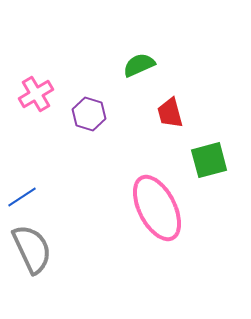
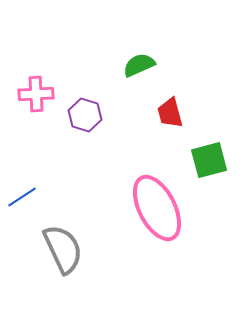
pink cross: rotated 28 degrees clockwise
purple hexagon: moved 4 px left, 1 px down
gray semicircle: moved 31 px right
